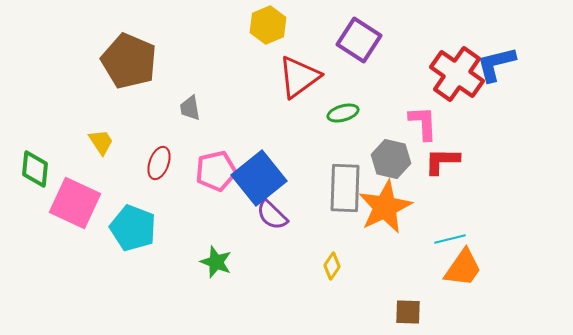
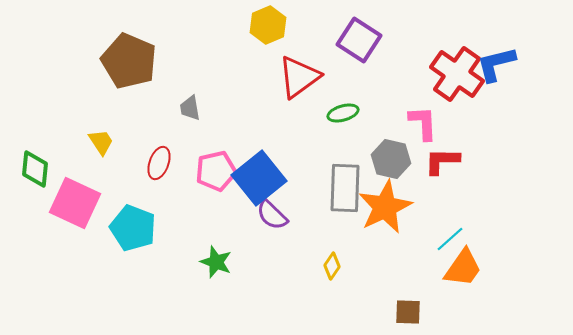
cyan line: rotated 28 degrees counterclockwise
